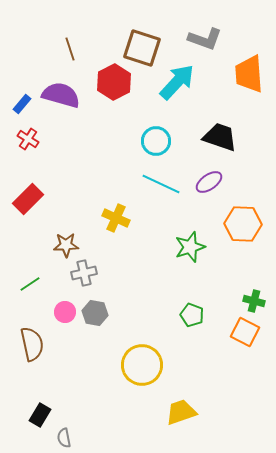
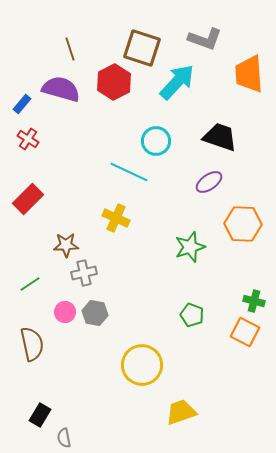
purple semicircle: moved 6 px up
cyan line: moved 32 px left, 12 px up
